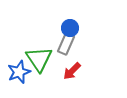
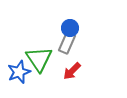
gray rectangle: moved 1 px right, 1 px up
